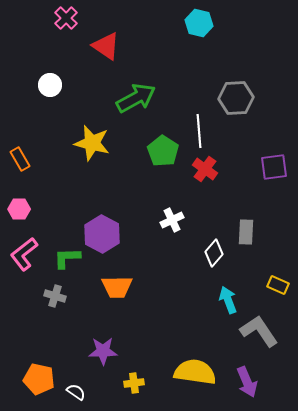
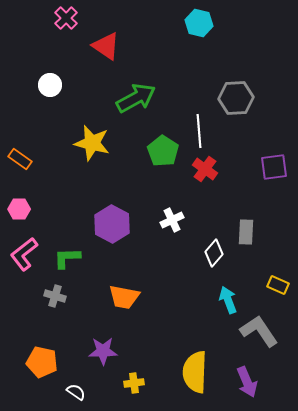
orange rectangle: rotated 25 degrees counterclockwise
purple hexagon: moved 10 px right, 10 px up
orange trapezoid: moved 7 px right, 10 px down; rotated 12 degrees clockwise
yellow semicircle: rotated 96 degrees counterclockwise
orange pentagon: moved 3 px right, 17 px up
